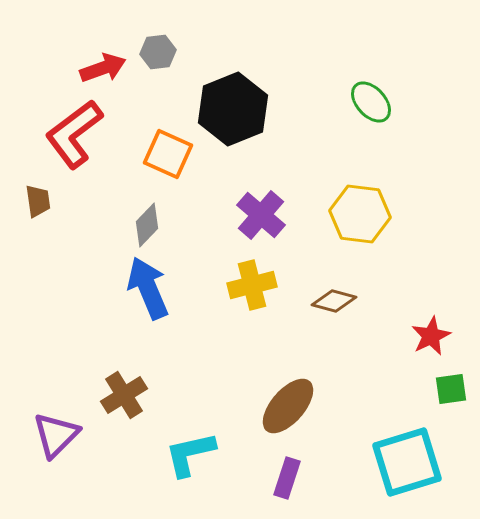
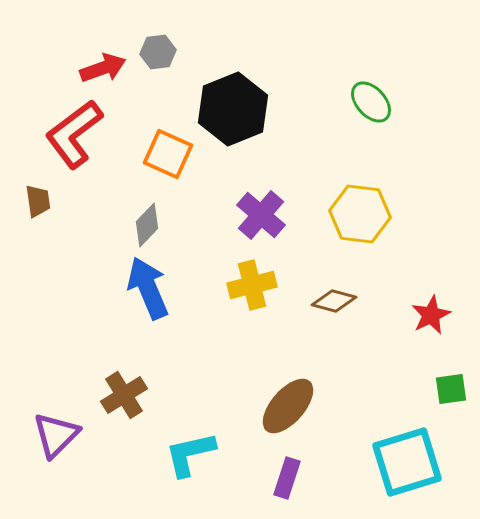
red star: moved 21 px up
